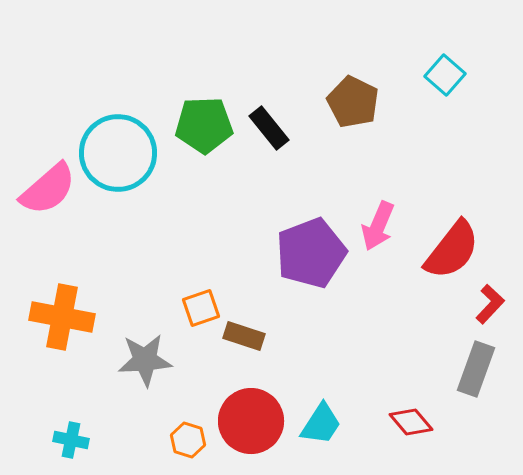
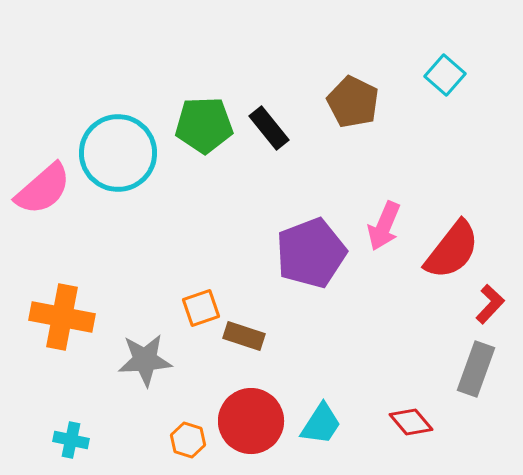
pink semicircle: moved 5 px left
pink arrow: moved 6 px right
